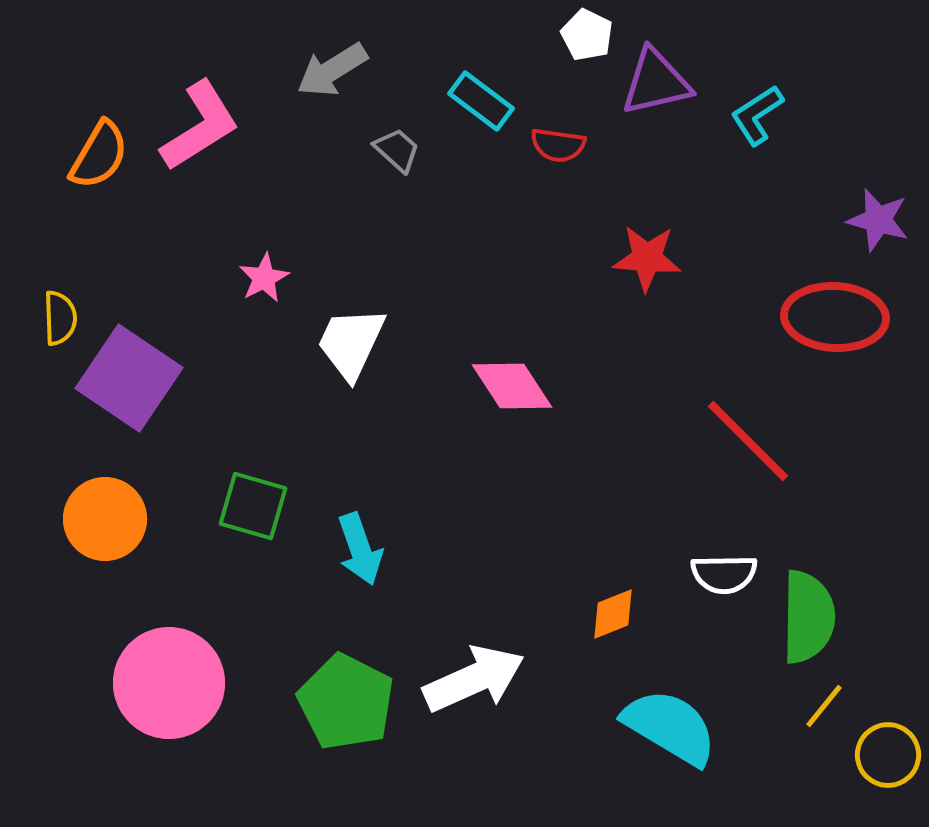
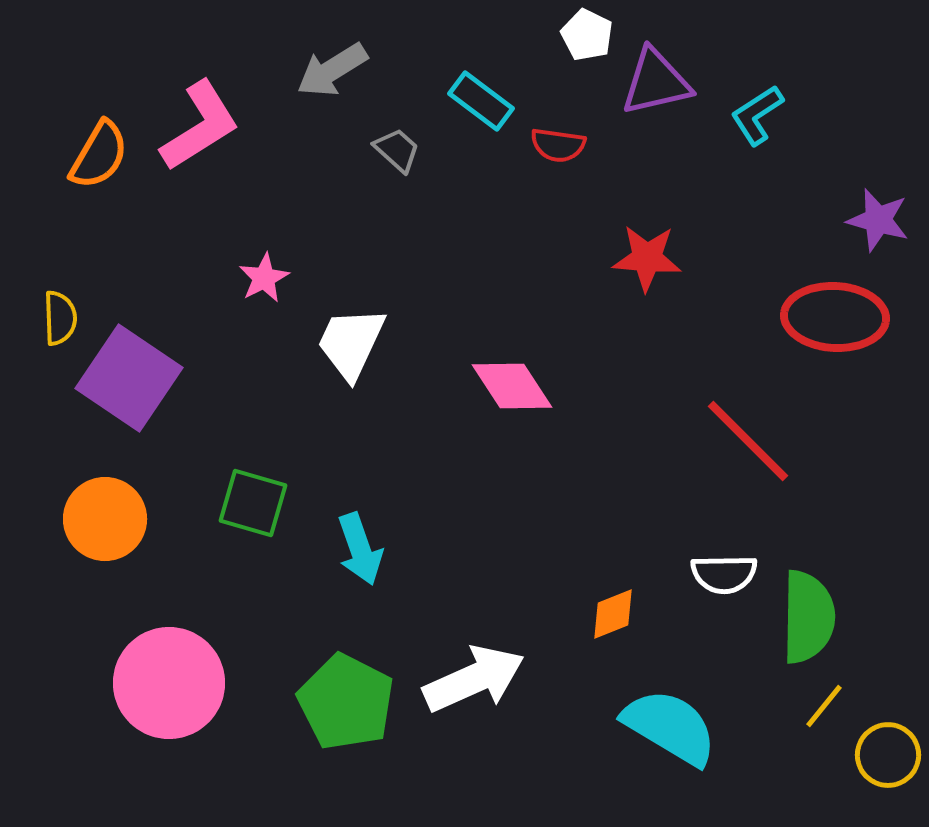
green square: moved 3 px up
